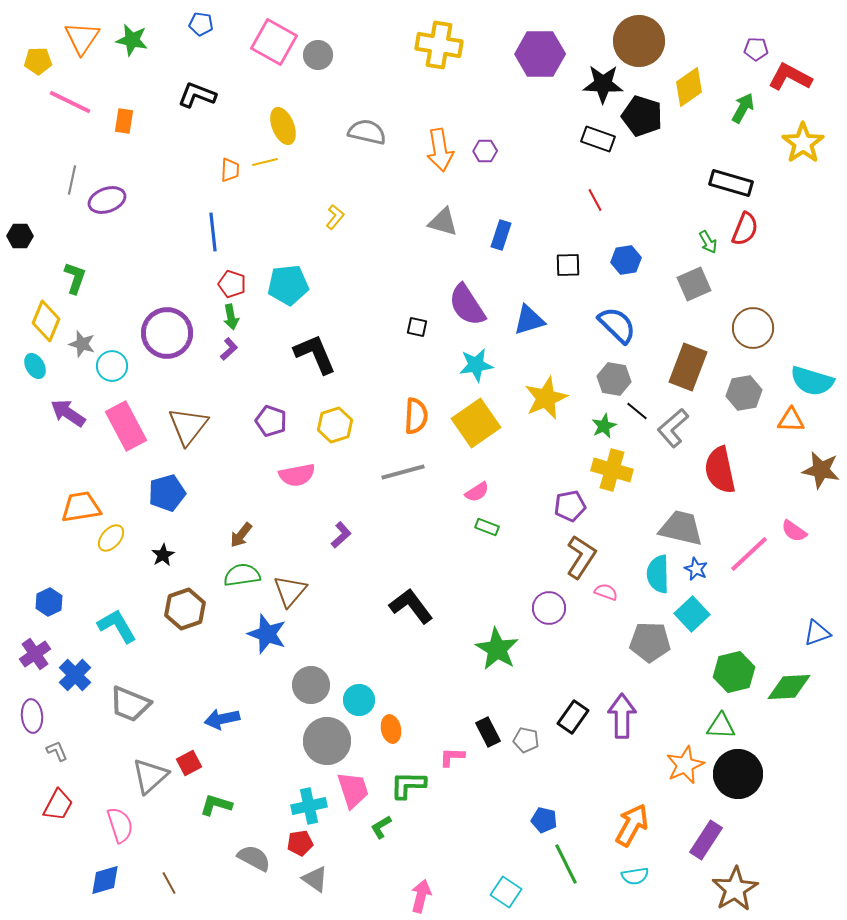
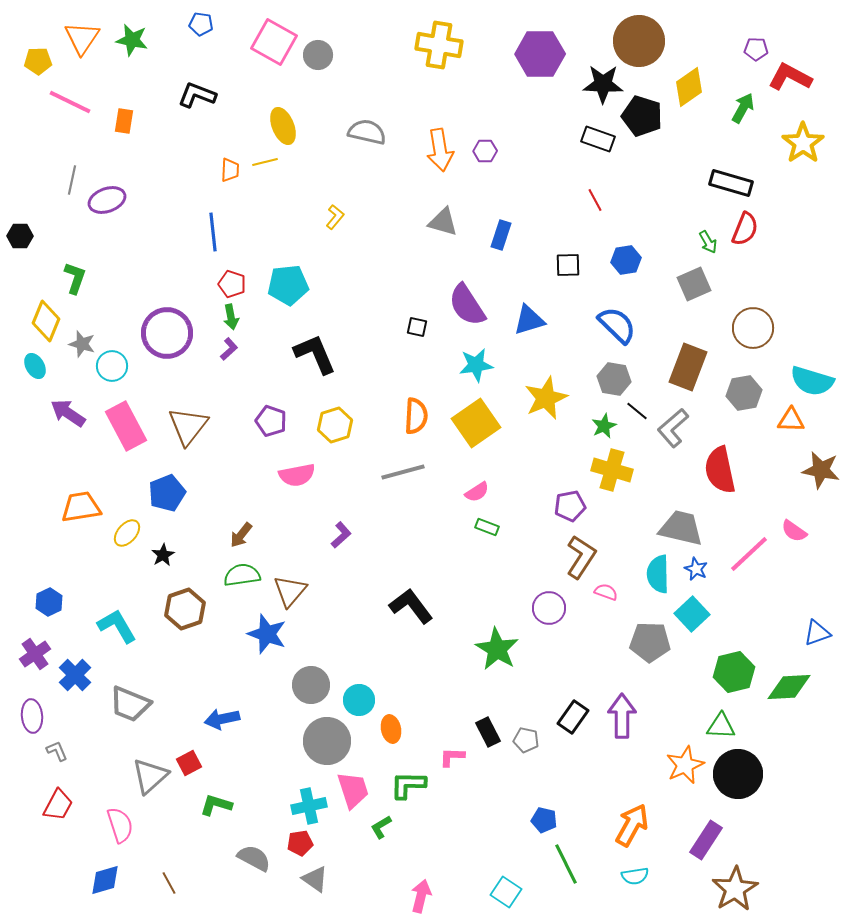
blue pentagon at (167, 493): rotated 6 degrees counterclockwise
yellow ellipse at (111, 538): moved 16 px right, 5 px up
